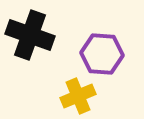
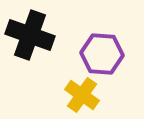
yellow cross: moved 4 px right, 1 px up; rotated 32 degrees counterclockwise
